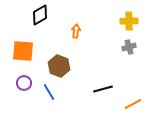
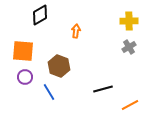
gray cross: rotated 16 degrees counterclockwise
purple circle: moved 1 px right, 6 px up
orange line: moved 3 px left, 1 px down
